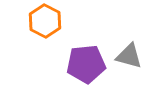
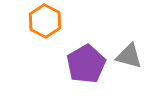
purple pentagon: rotated 24 degrees counterclockwise
